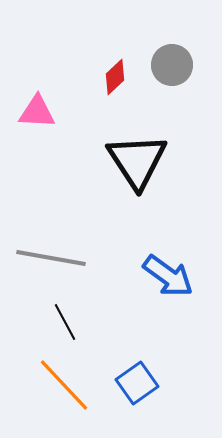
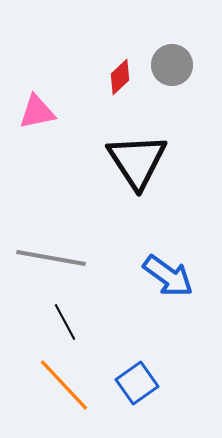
red diamond: moved 5 px right
pink triangle: rotated 15 degrees counterclockwise
